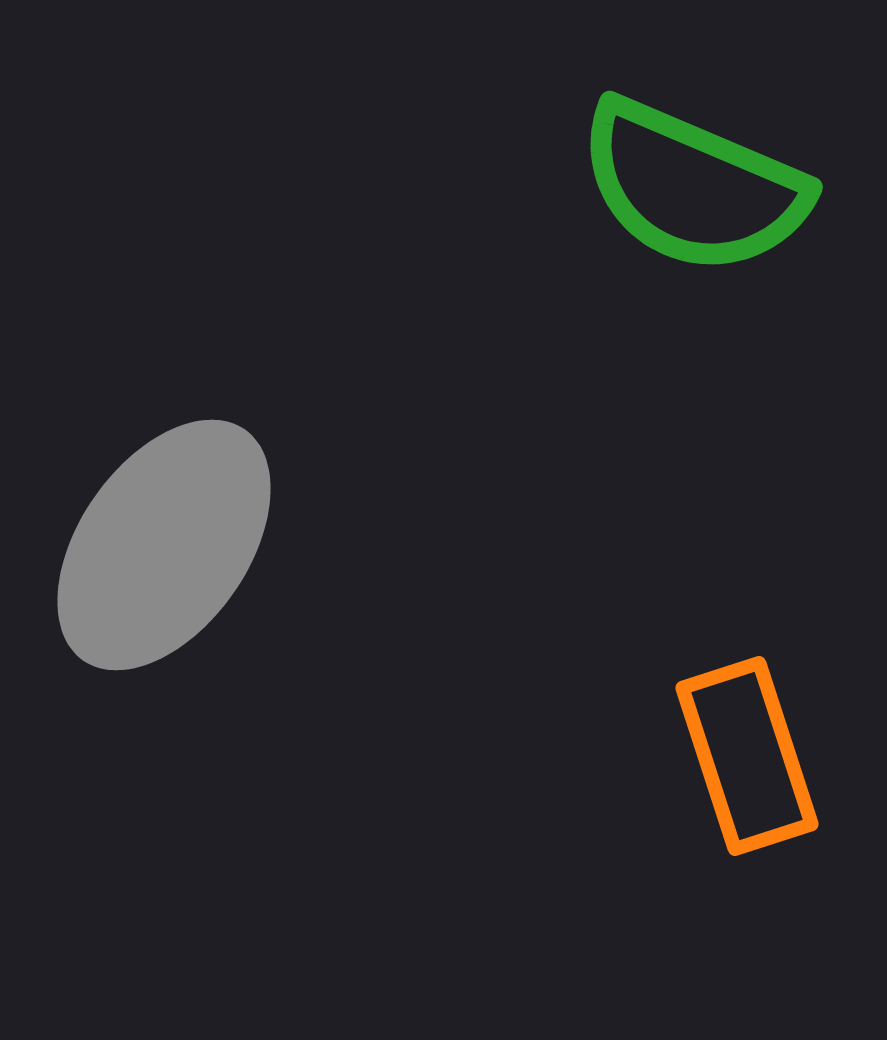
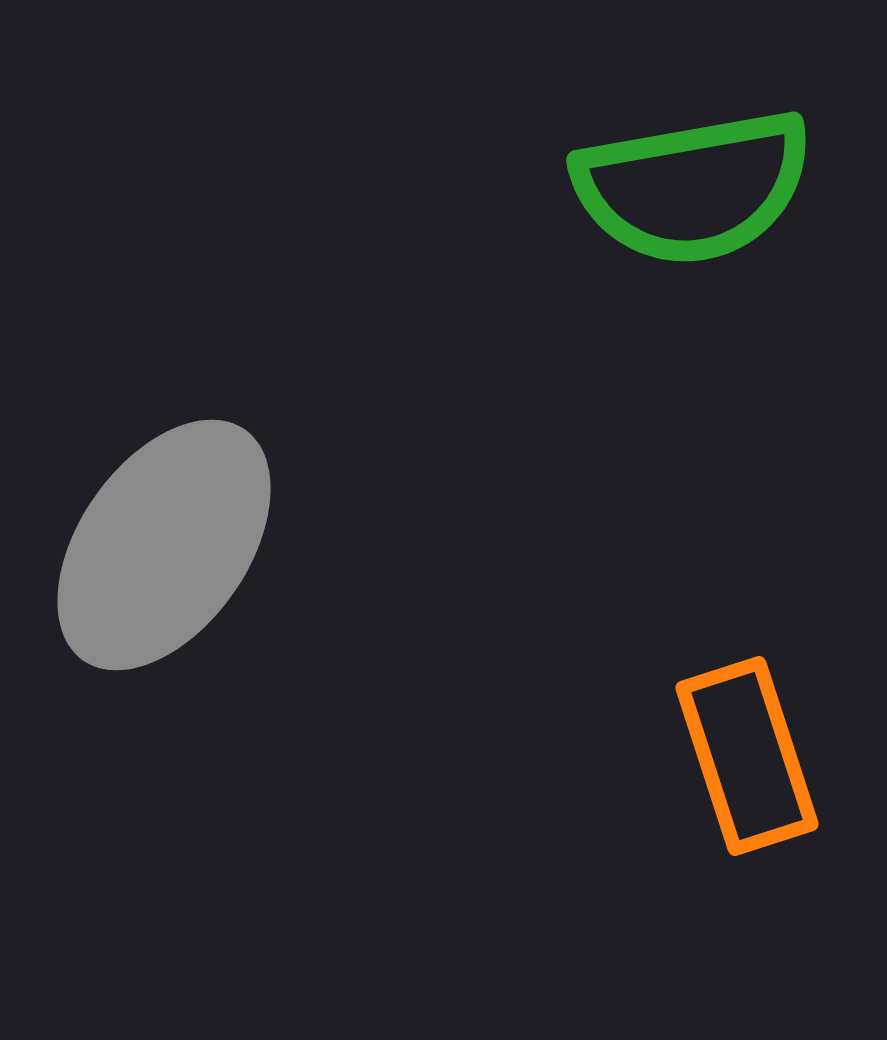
green semicircle: rotated 33 degrees counterclockwise
